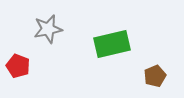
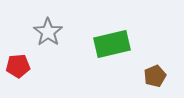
gray star: moved 3 px down; rotated 24 degrees counterclockwise
red pentagon: rotated 25 degrees counterclockwise
